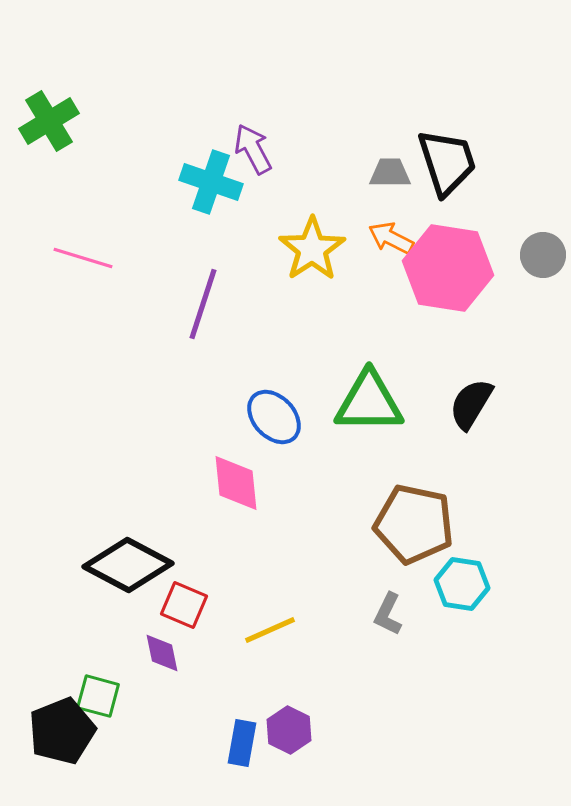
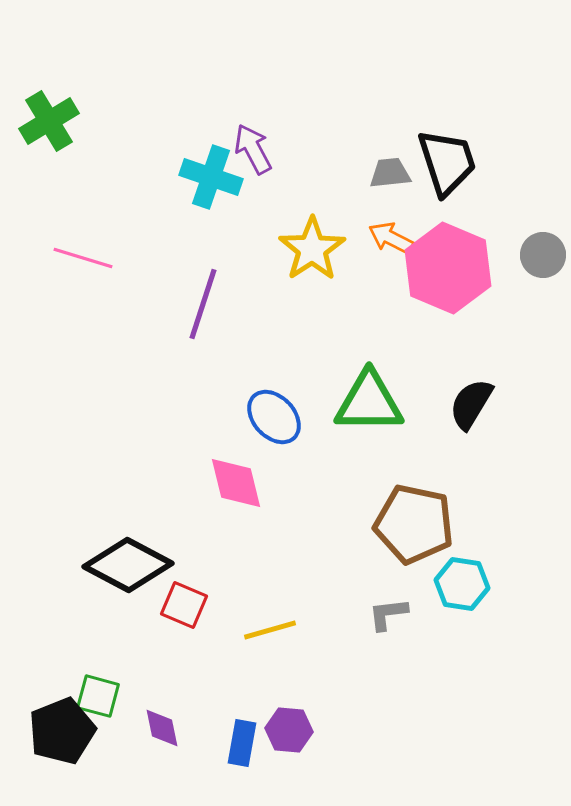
gray trapezoid: rotated 6 degrees counterclockwise
cyan cross: moved 5 px up
pink hexagon: rotated 14 degrees clockwise
pink diamond: rotated 8 degrees counterclockwise
gray L-shape: rotated 57 degrees clockwise
yellow line: rotated 8 degrees clockwise
purple diamond: moved 75 px down
purple hexagon: rotated 21 degrees counterclockwise
